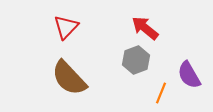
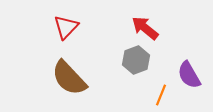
orange line: moved 2 px down
